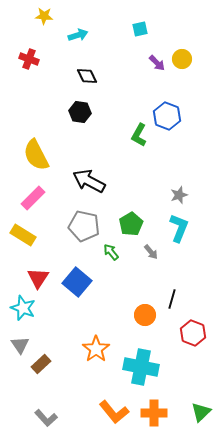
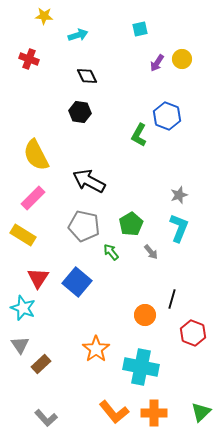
purple arrow: rotated 78 degrees clockwise
